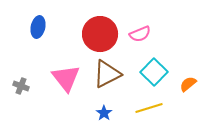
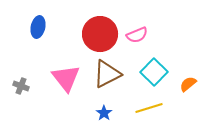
pink semicircle: moved 3 px left, 1 px down
